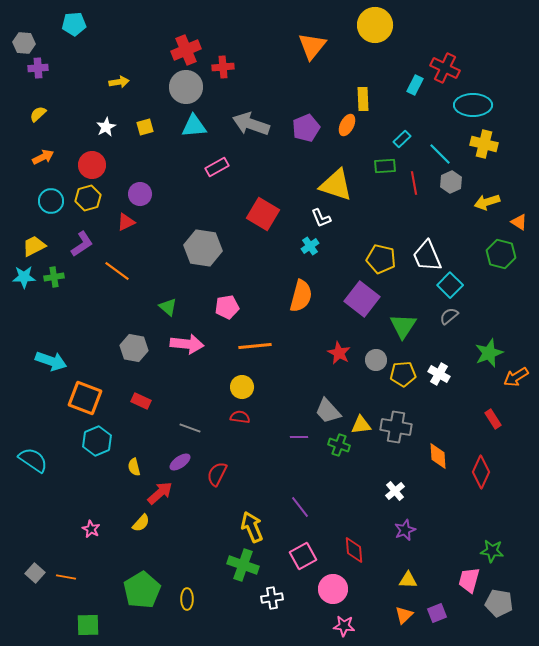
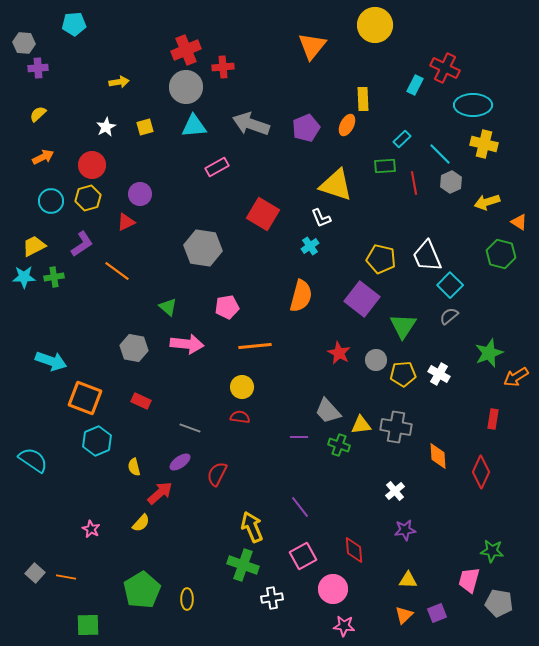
red rectangle at (493, 419): rotated 42 degrees clockwise
purple star at (405, 530): rotated 15 degrees clockwise
